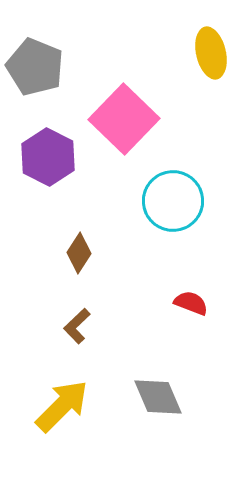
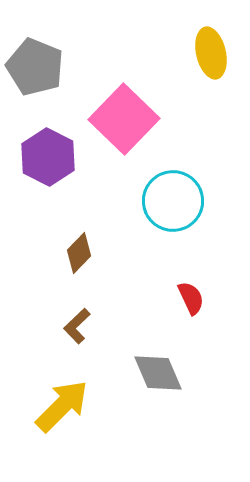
brown diamond: rotated 12 degrees clockwise
red semicircle: moved 5 px up; rotated 44 degrees clockwise
gray diamond: moved 24 px up
